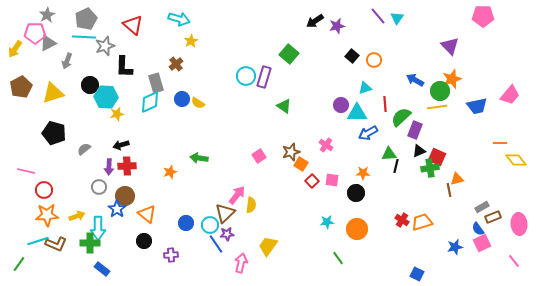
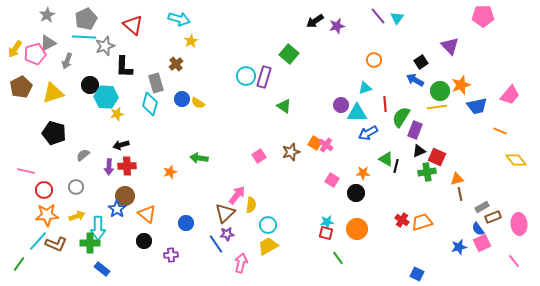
pink pentagon at (35, 33): moved 21 px down; rotated 15 degrees counterclockwise
black square at (352, 56): moved 69 px right, 6 px down; rotated 16 degrees clockwise
orange star at (452, 79): moved 9 px right, 6 px down
cyan diamond at (150, 102): moved 2 px down; rotated 50 degrees counterclockwise
green semicircle at (401, 117): rotated 15 degrees counterclockwise
orange line at (500, 143): moved 12 px up; rotated 24 degrees clockwise
gray semicircle at (84, 149): moved 1 px left, 6 px down
green triangle at (389, 154): moved 3 px left, 5 px down; rotated 35 degrees clockwise
orange square at (301, 164): moved 14 px right, 21 px up
green cross at (430, 168): moved 3 px left, 4 px down
pink square at (332, 180): rotated 24 degrees clockwise
red square at (312, 181): moved 14 px right, 52 px down; rotated 32 degrees counterclockwise
gray circle at (99, 187): moved 23 px left
brown line at (449, 190): moved 11 px right, 4 px down
cyan circle at (210, 225): moved 58 px right
cyan line at (38, 241): rotated 30 degrees counterclockwise
yellow trapezoid at (268, 246): rotated 25 degrees clockwise
blue star at (455, 247): moved 4 px right
